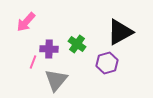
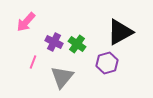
purple cross: moved 5 px right, 7 px up; rotated 24 degrees clockwise
gray triangle: moved 6 px right, 3 px up
